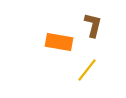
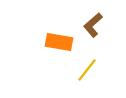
brown L-shape: rotated 145 degrees counterclockwise
